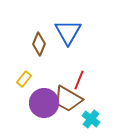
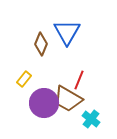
blue triangle: moved 1 px left
brown diamond: moved 2 px right
